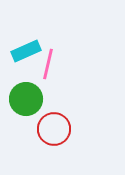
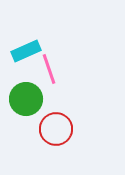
pink line: moved 1 px right, 5 px down; rotated 32 degrees counterclockwise
red circle: moved 2 px right
